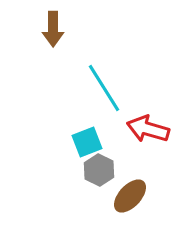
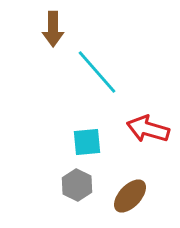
cyan line: moved 7 px left, 16 px up; rotated 9 degrees counterclockwise
cyan square: rotated 16 degrees clockwise
gray hexagon: moved 22 px left, 15 px down
